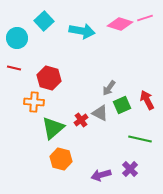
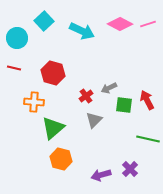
pink line: moved 3 px right, 6 px down
pink diamond: rotated 10 degrees clockwise
cyan arrow: rotated 15 degrees clockwise
red hexagon: moved 4 px right, 5 px up
gray arrow: rotated 28 degrees clockwise
green square: moved 2 px right; rotated 30 degrees clockwise
gray triangle: moved 6 px left, 7 px down; rotated 48 degrees clockwise
red cross: moved 5 px right, 24 px up
green line: moved 8 px right
